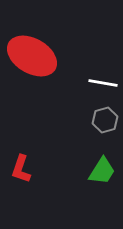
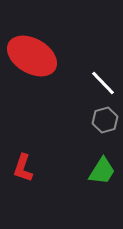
white line: rotated 36 degrees clockwise
red L-shape: moved 2 px right, 1 px up
